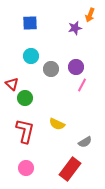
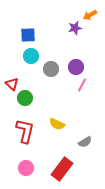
orange arrow: rotated 40 degrees clockwise
blue square: moved 2 px left, 12 px down
red rectangle: moved 8 px left
